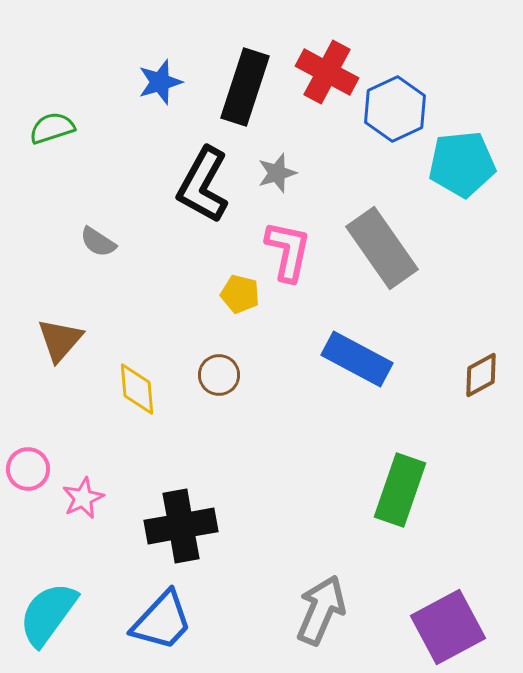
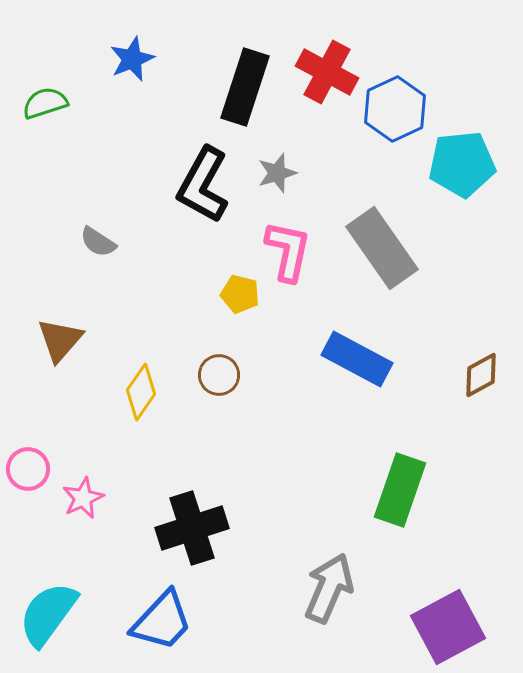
blue star: moved 28 px left, 23 px up; rotated 6 degrees counterclockwise
green semicircle: moved 7 px left, 25 px up
yellow diamond: moved 4 px right, 3 px down; rotated 40 degrees clockwise
black cross: moved 11 px right, 2 px down; rotated 8 degrees counterclockwise
gray arrow: moved 8 px right, 22 px up
